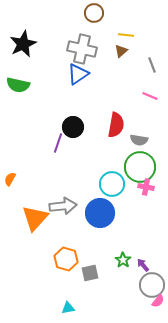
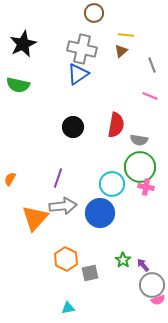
purple line: moved 35 px down
orange hexagon: rotated 10 degrees clockwise
pink semicircle: moved 1 px up; rotated 32 degrees clockwise
